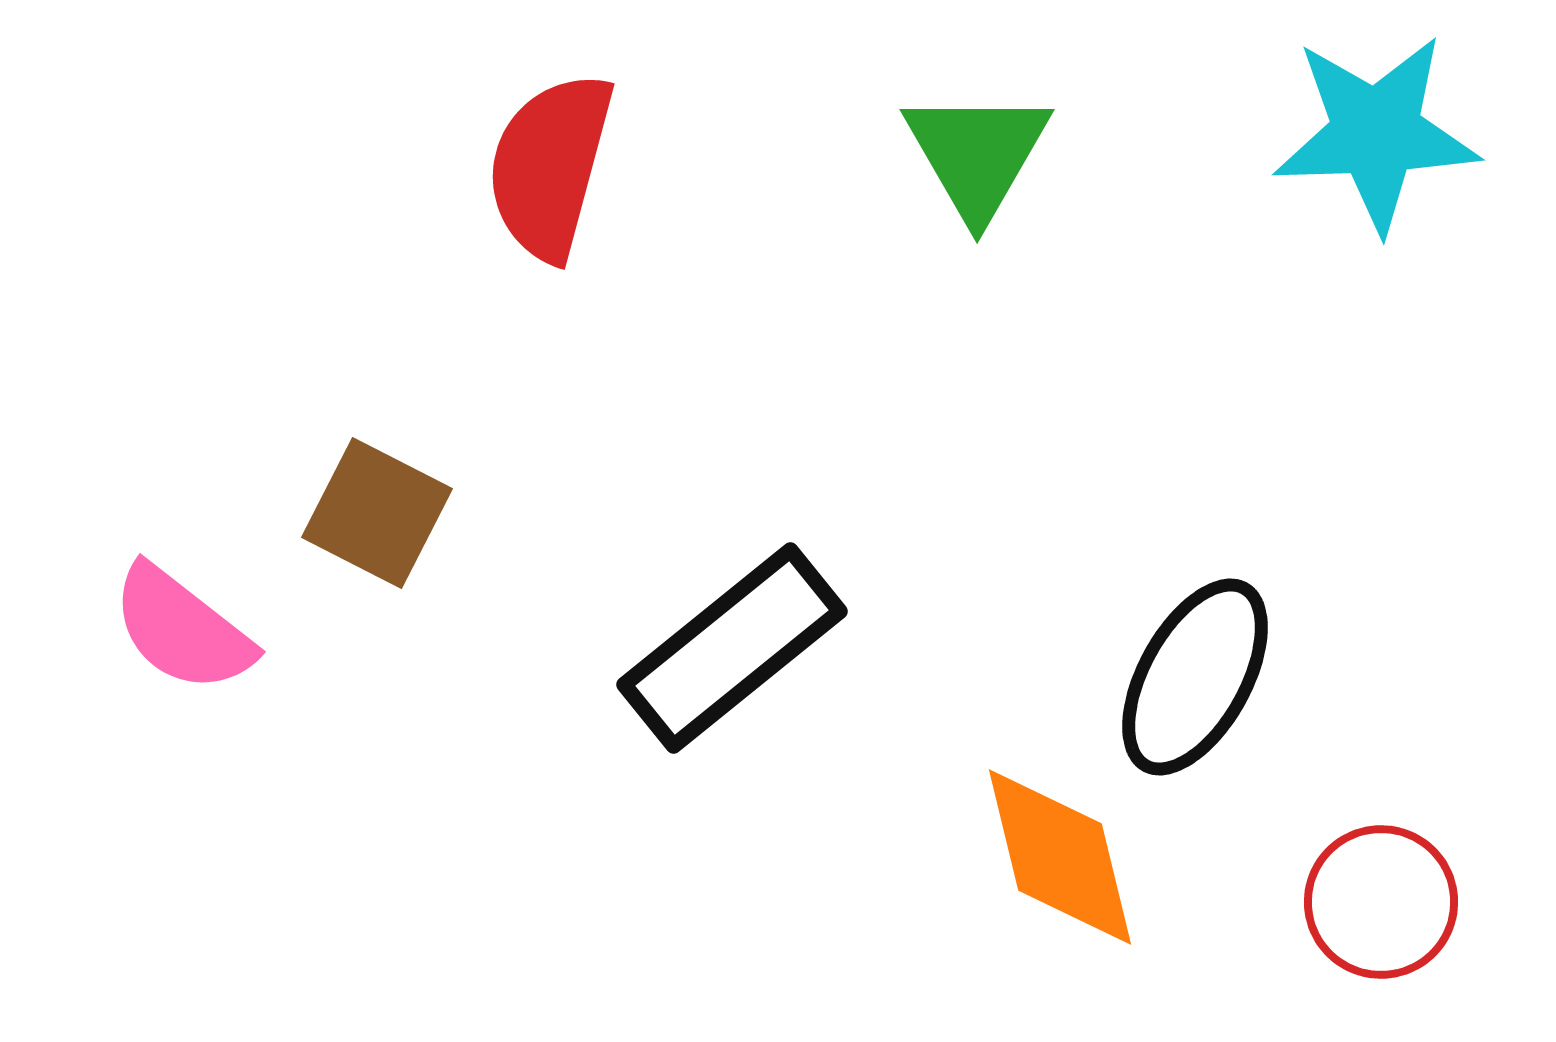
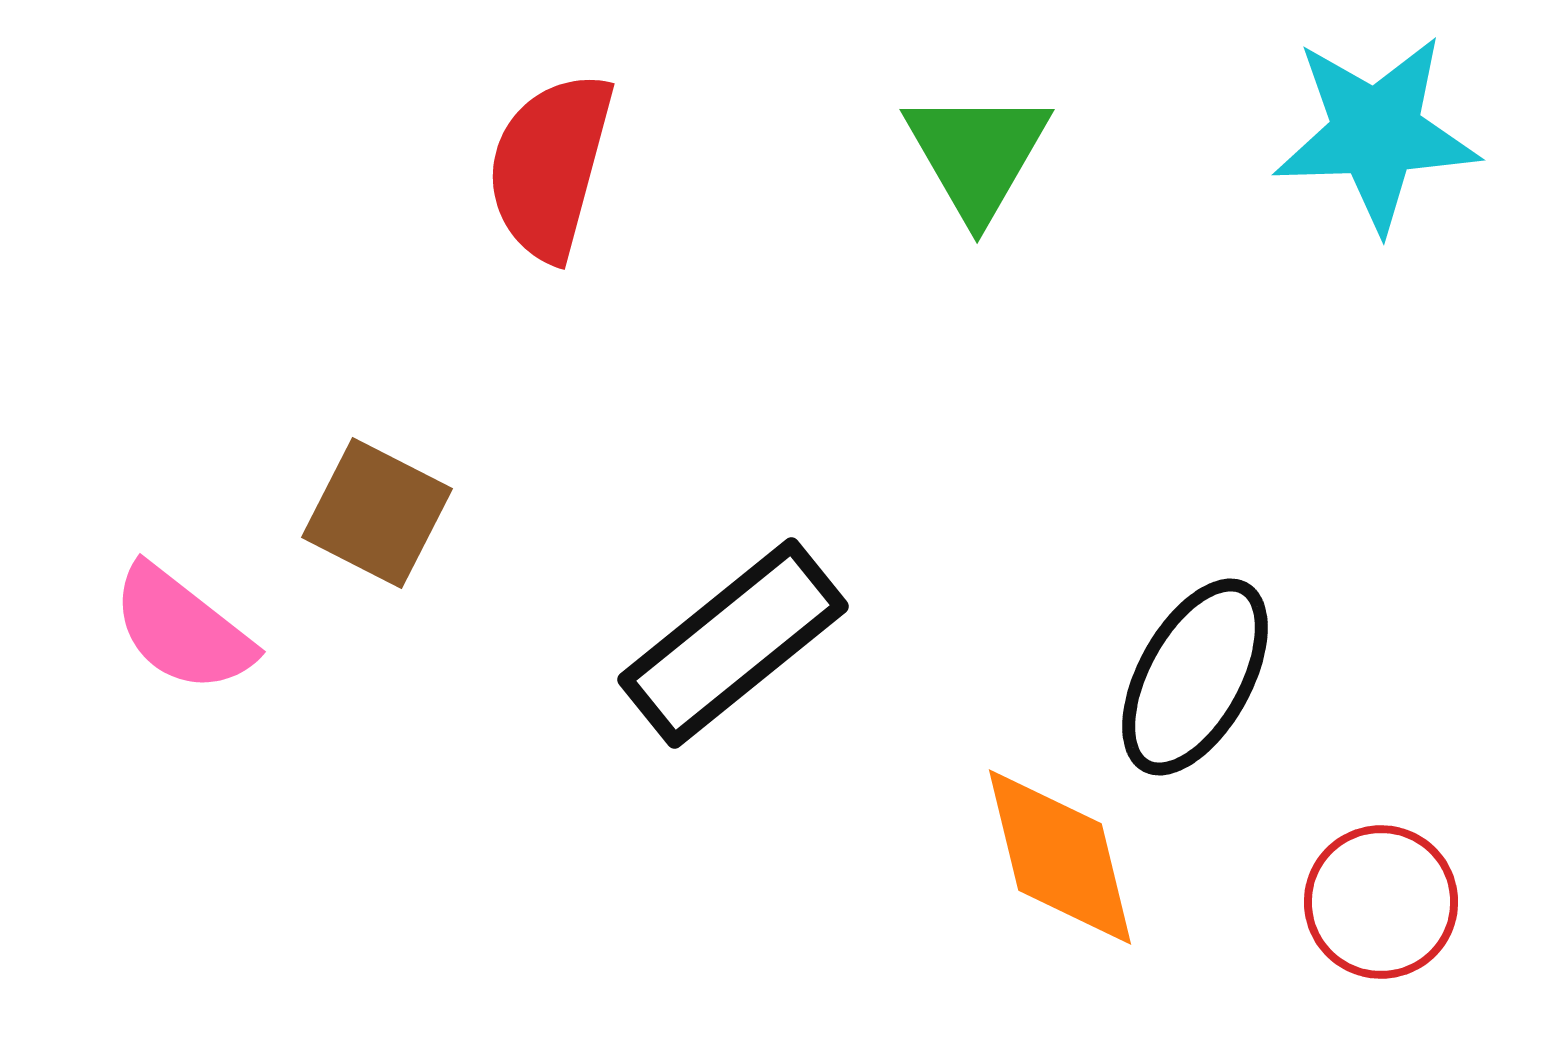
black rectangle: moved 1 px right, 5 px up
